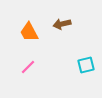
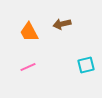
pink line: rotated 21 degrees clockwise
